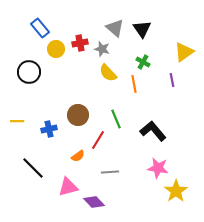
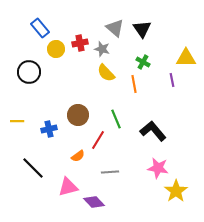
yellow triangle: moved 2 px right, 6 px down; rotated 35 degrees clockwise
yellow semicircle: moved 2 px left
